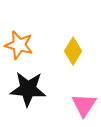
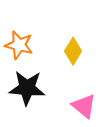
black star: moved 1 px left, 1 px up
pink triangle: moved 1 px down; rotated 24 degrees counterclockwise
